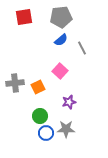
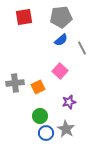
gray star: rotated 30 degrees clockwise
